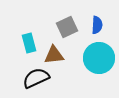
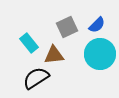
blue semicircle: rotated 42 degrees clockwise
cyan rectangle: rotated 24 degrees counterclockwise
cyan circle: moved 1 px right, 4 px up
black semicircle: rotated 8 degrees counterclockwise
